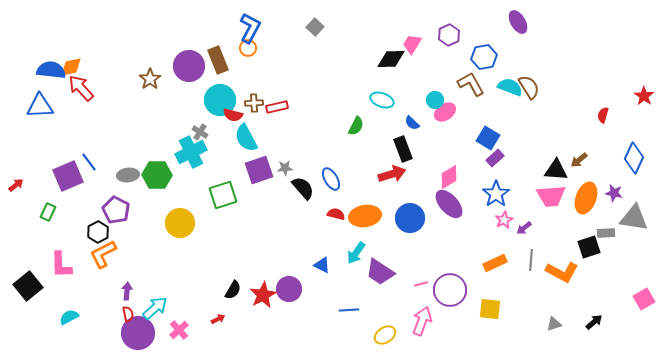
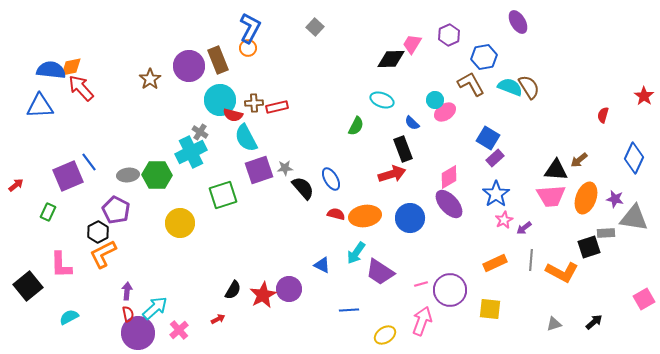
purple star at (614, 193): moved 1 px right, 6 px down
